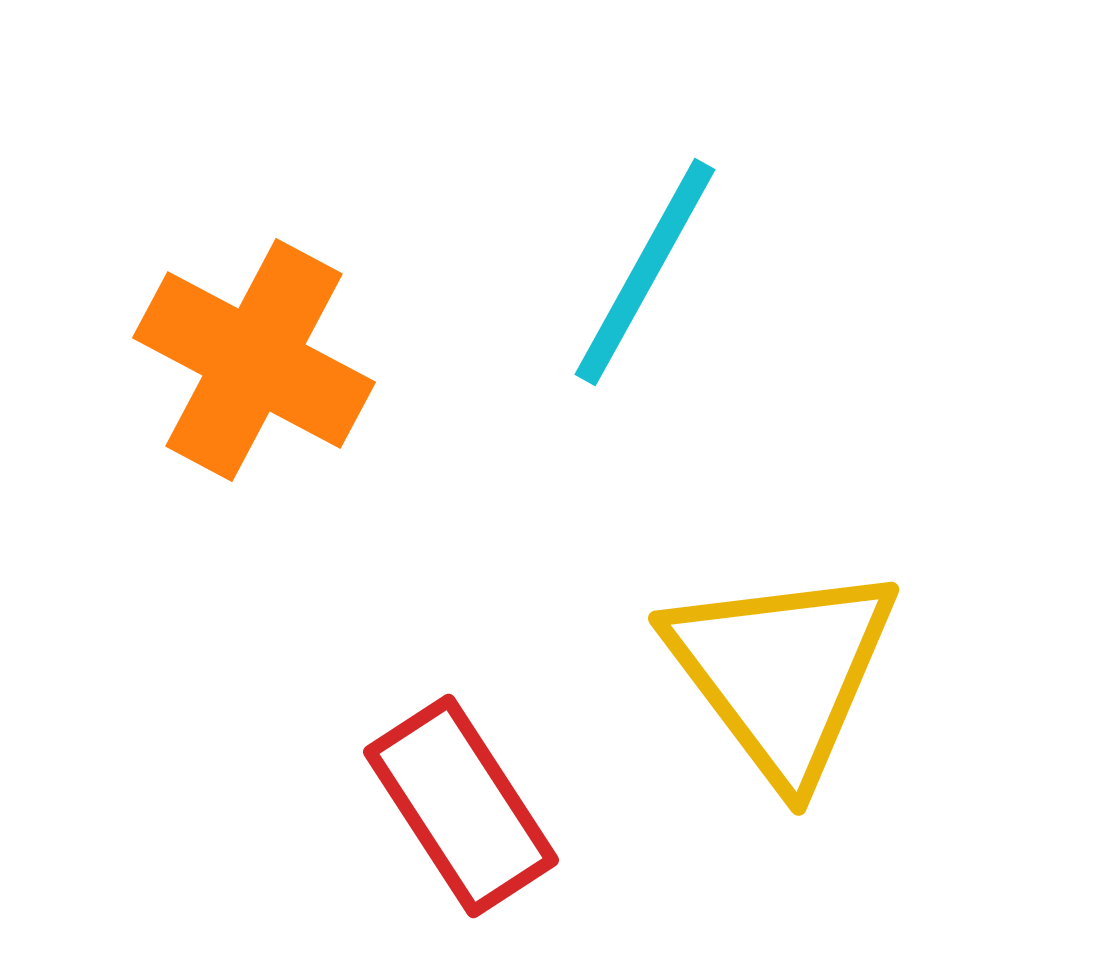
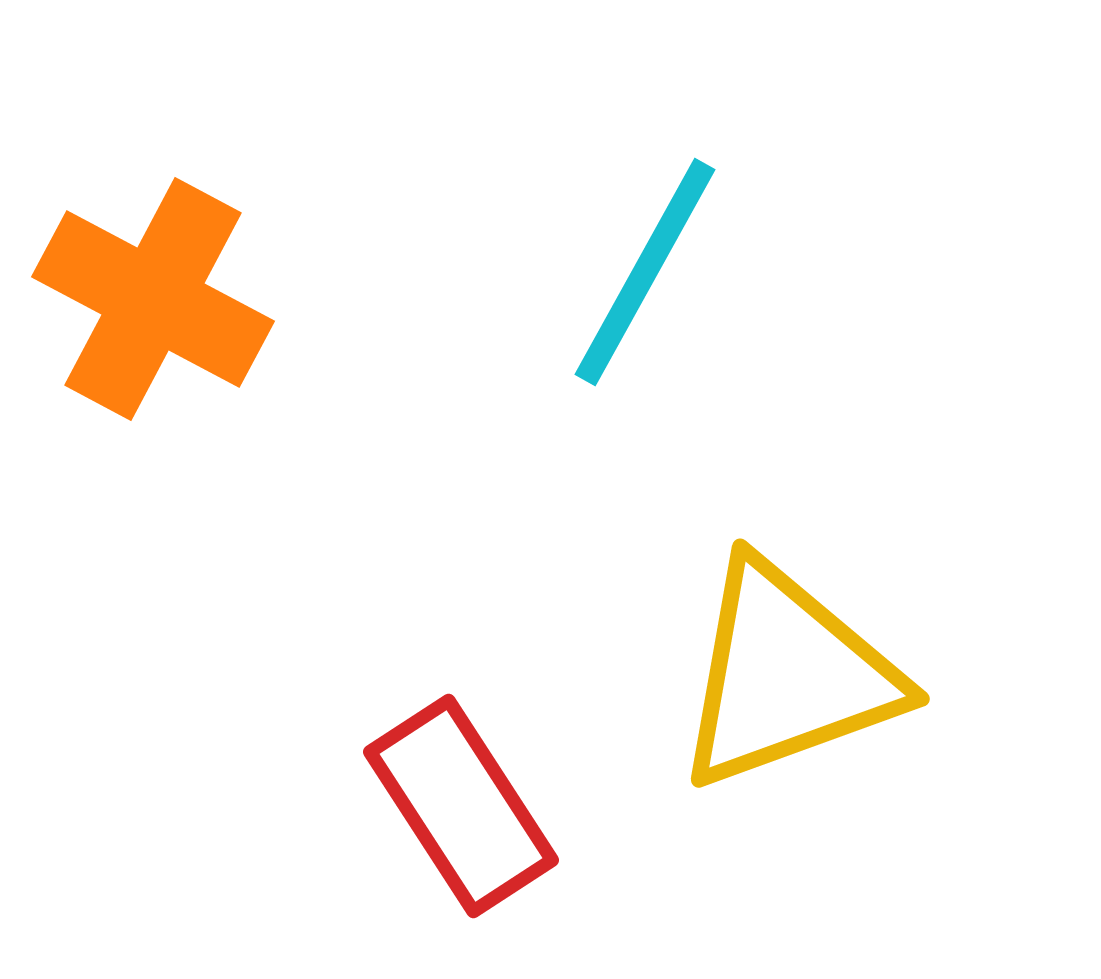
orange cross: moved 101 px left, 61 px up
yellow triangle: moved 5 px right, 3 px down; rotated 47 degrees clockwise
